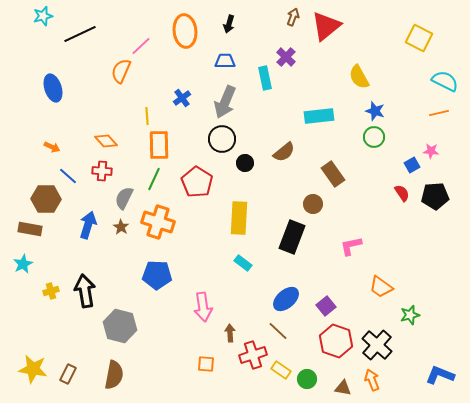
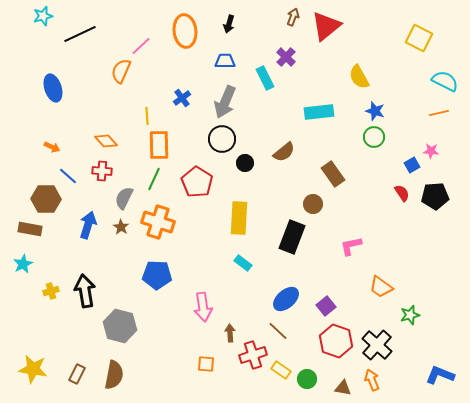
cyan rectangle at (265, 78): rotated 15 degrees counterclockwise
cyan rectangle at (319, 116): moved 4 px up
brown rectangle at (68, 374): moved 9 px right
